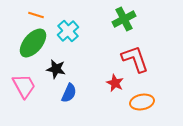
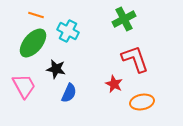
cyan cross: rotated 20 degrees counterclockwise
red star: moved 1 px left, 1 px down
